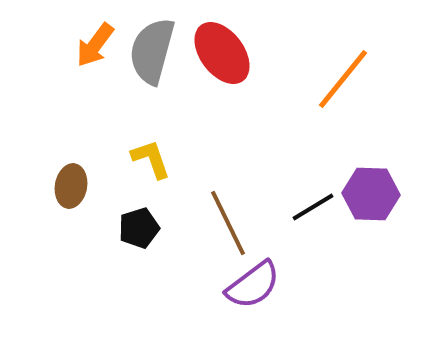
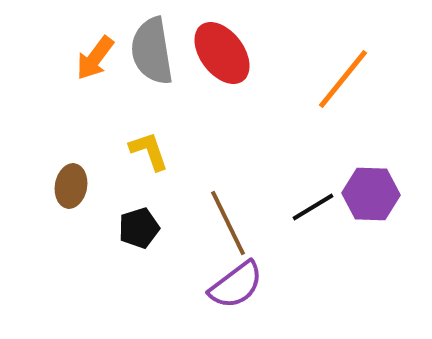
orange arrow: moved 13 px down
gray semicircle: rotated 24 degrees counterclockwise
yellow L-shape: moved 2 px left, 8 px up
purple semicircle: moved 17 px left
